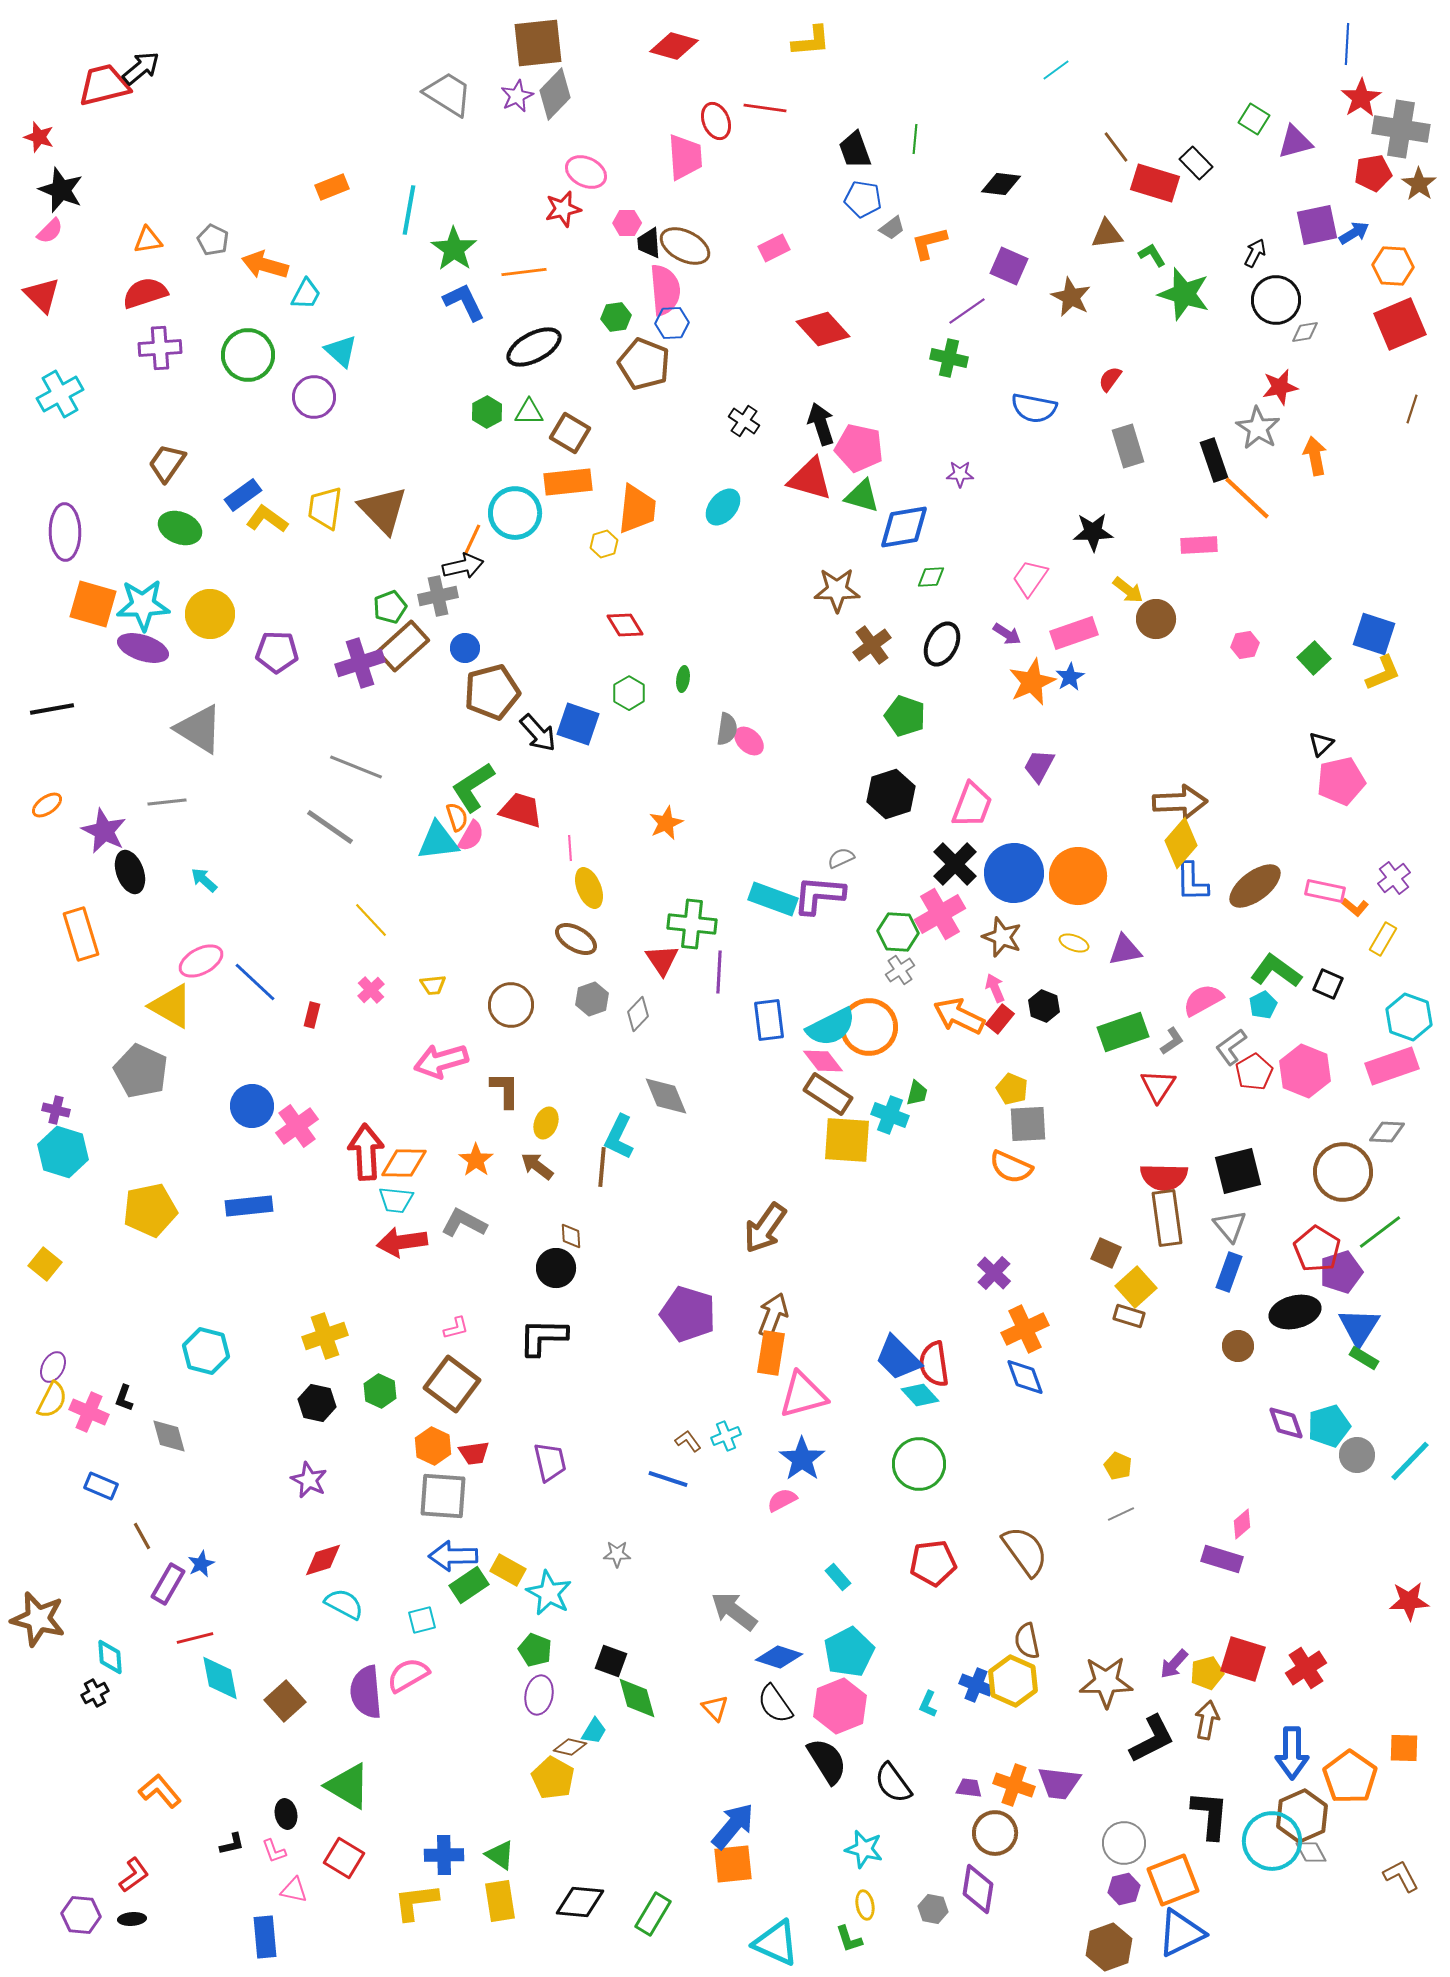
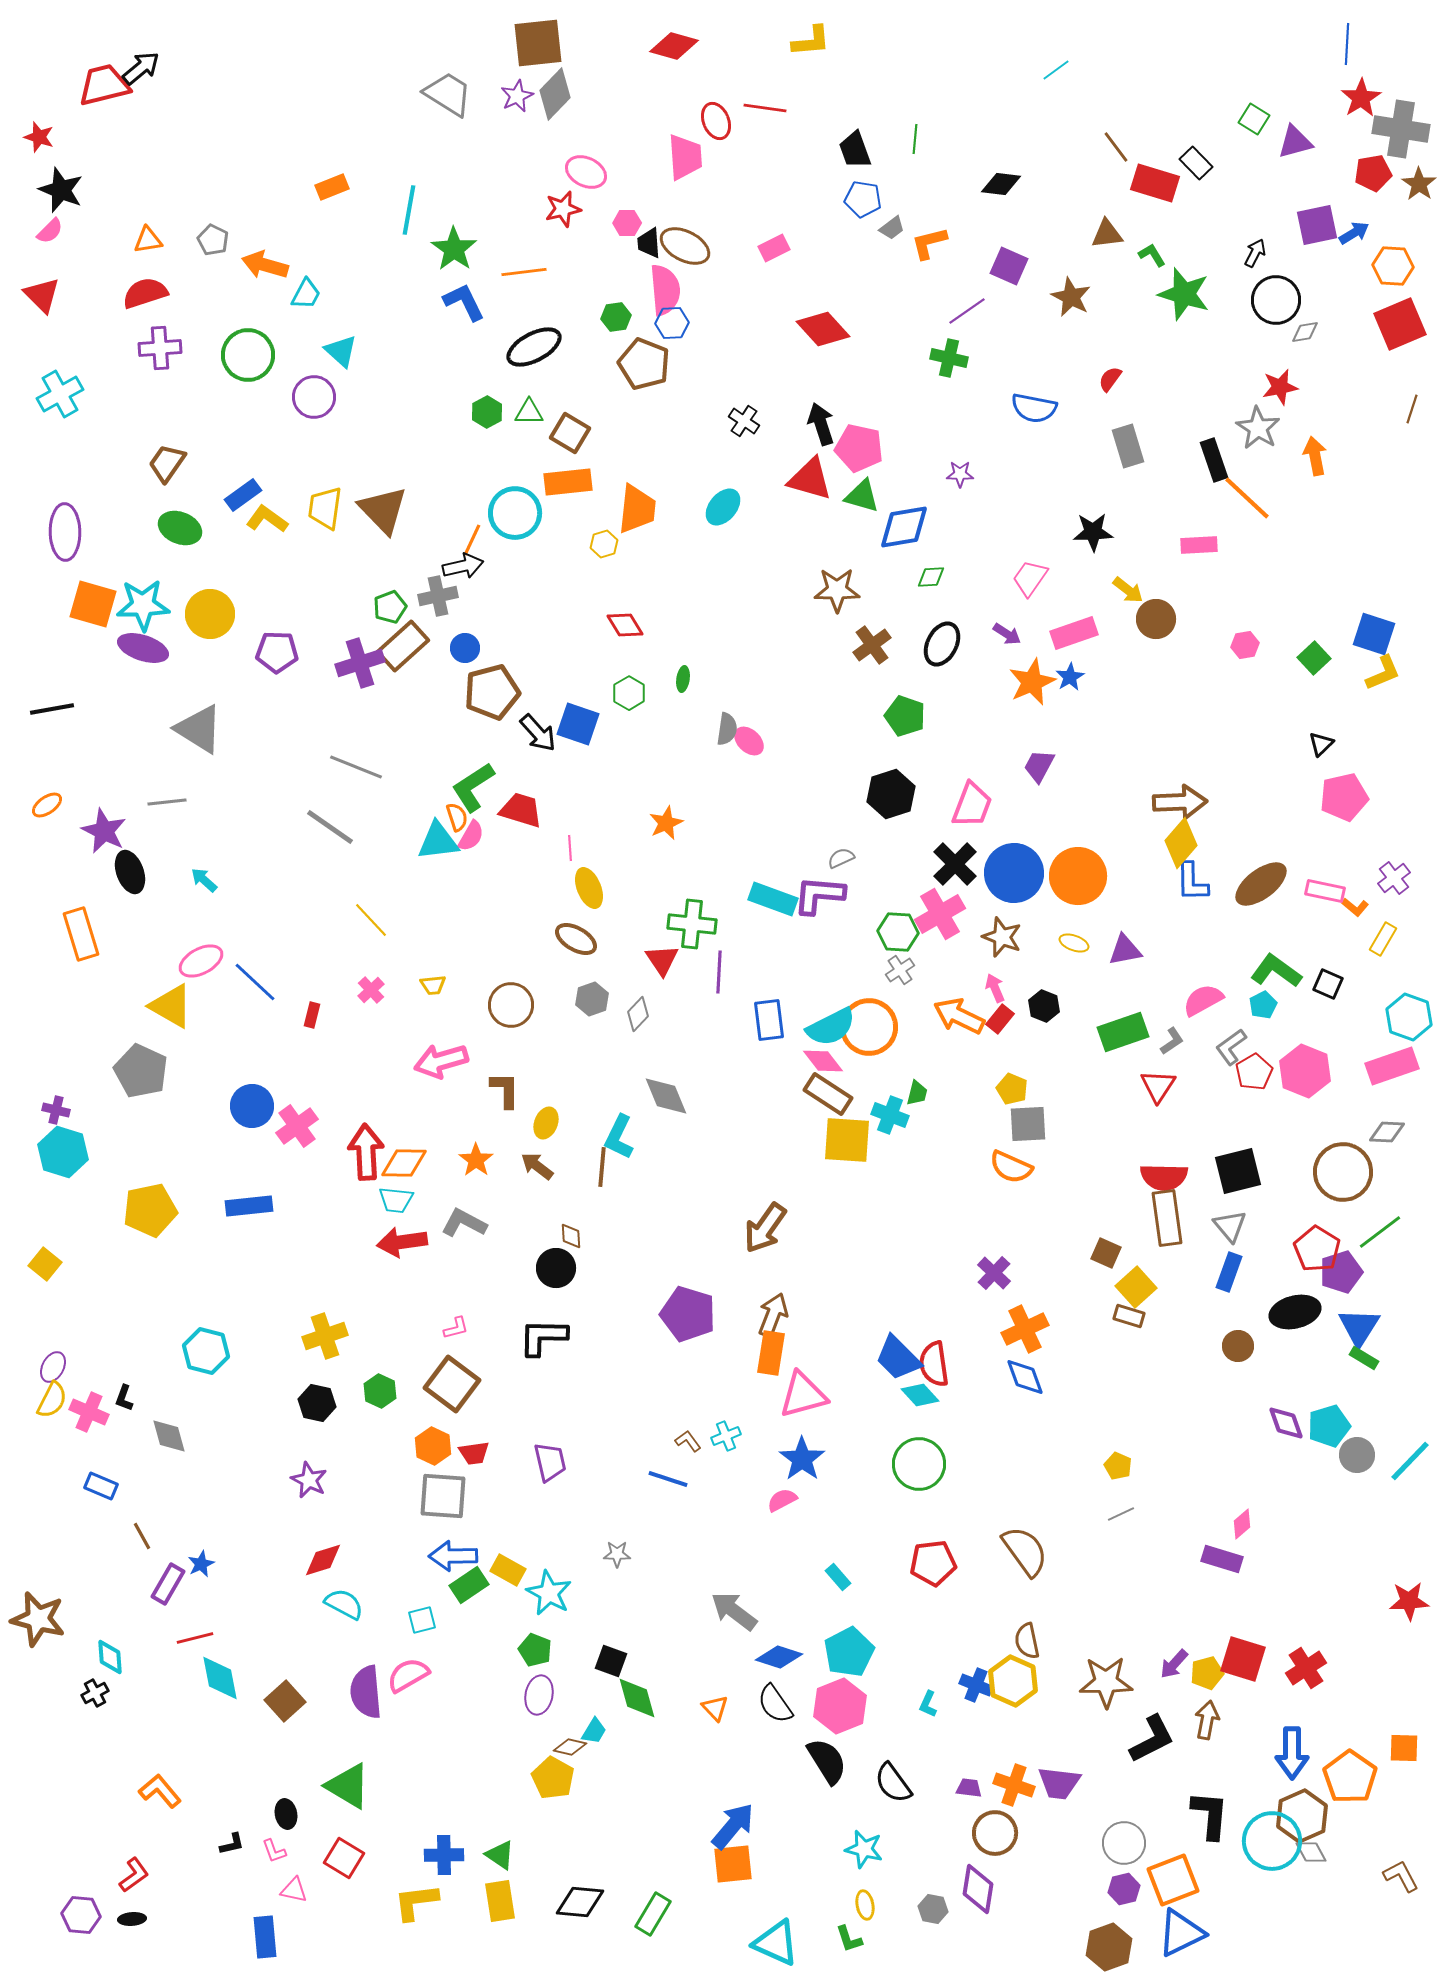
pink pentagon at (1341, 781): moved 3 px right, 16 px down
brown ellipse at (1255, 886): moved 6 px right, 2 px up
